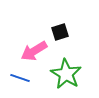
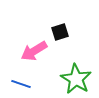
green star: moved 10 px right, 5 px down
blue line: moved 1 px right, 6 px down
